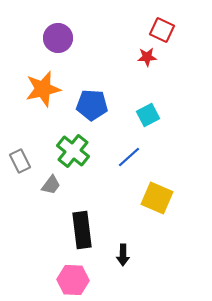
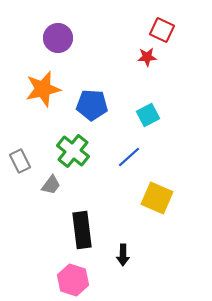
pink hexagon: rotated 16 degrees clockwise
